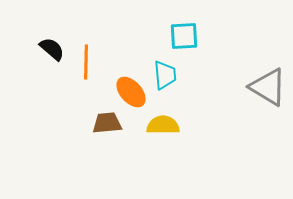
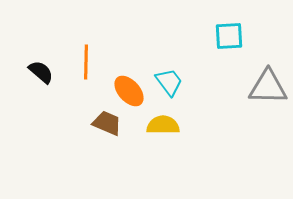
cyan square: moved 45 px right
black semicircle: moved 11 px left, 23 px down
cyan trapezoid: moved 4 px right, 7 px down; rotated 32 degrees counterclockwise
gray triangle: rotated 30 degrees counterclockwise
orange ellipse: moved 2 px left, 1 px up
brown trapezoid: rotated 28 degrees clockwise
